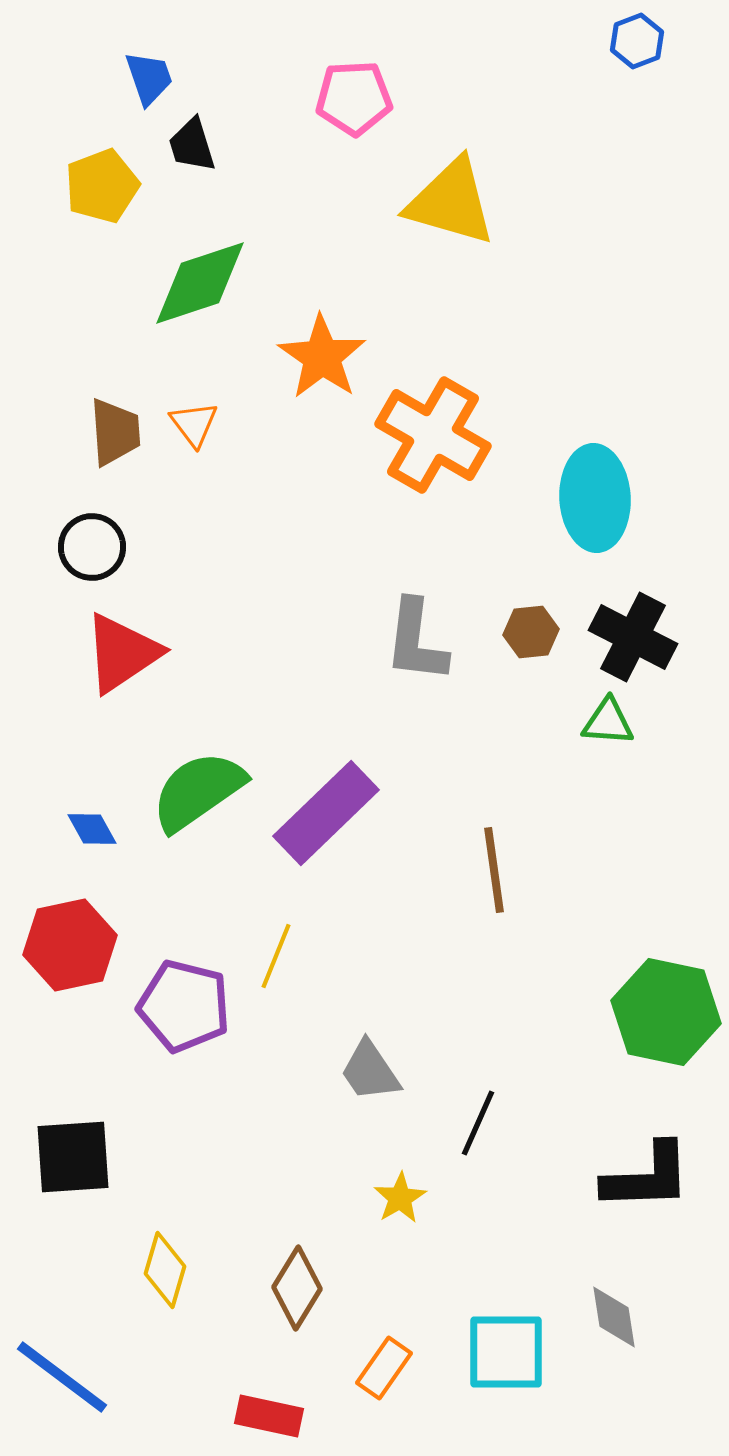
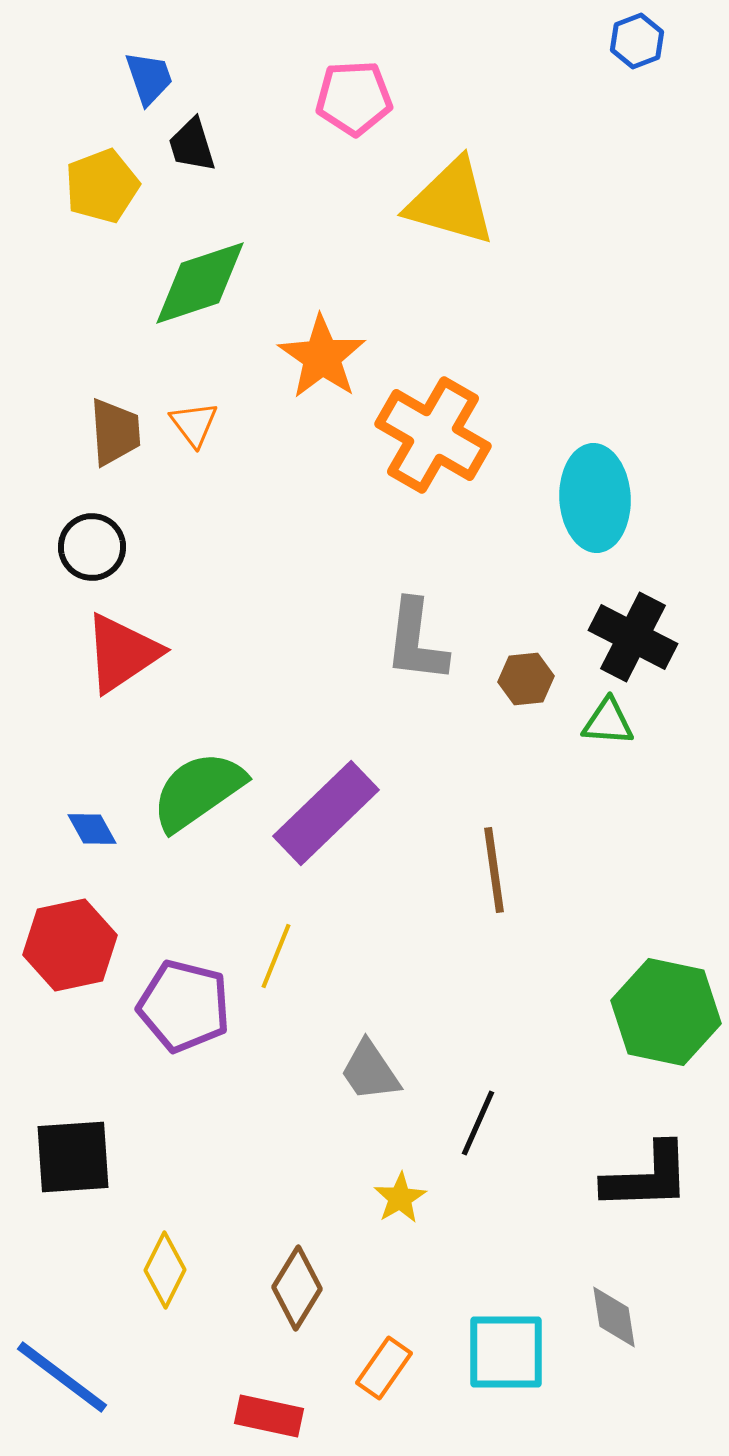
brown hexagon: moved 5 px left, 47 px down
yellow diamond: rotated 10 degrees clockwise
